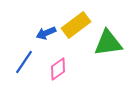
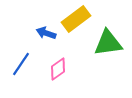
yellow rectangle: moved 6 px up
blue arrow: rotated 42 degrees clockwise
blue line: moved 3 px left, 2 px down
